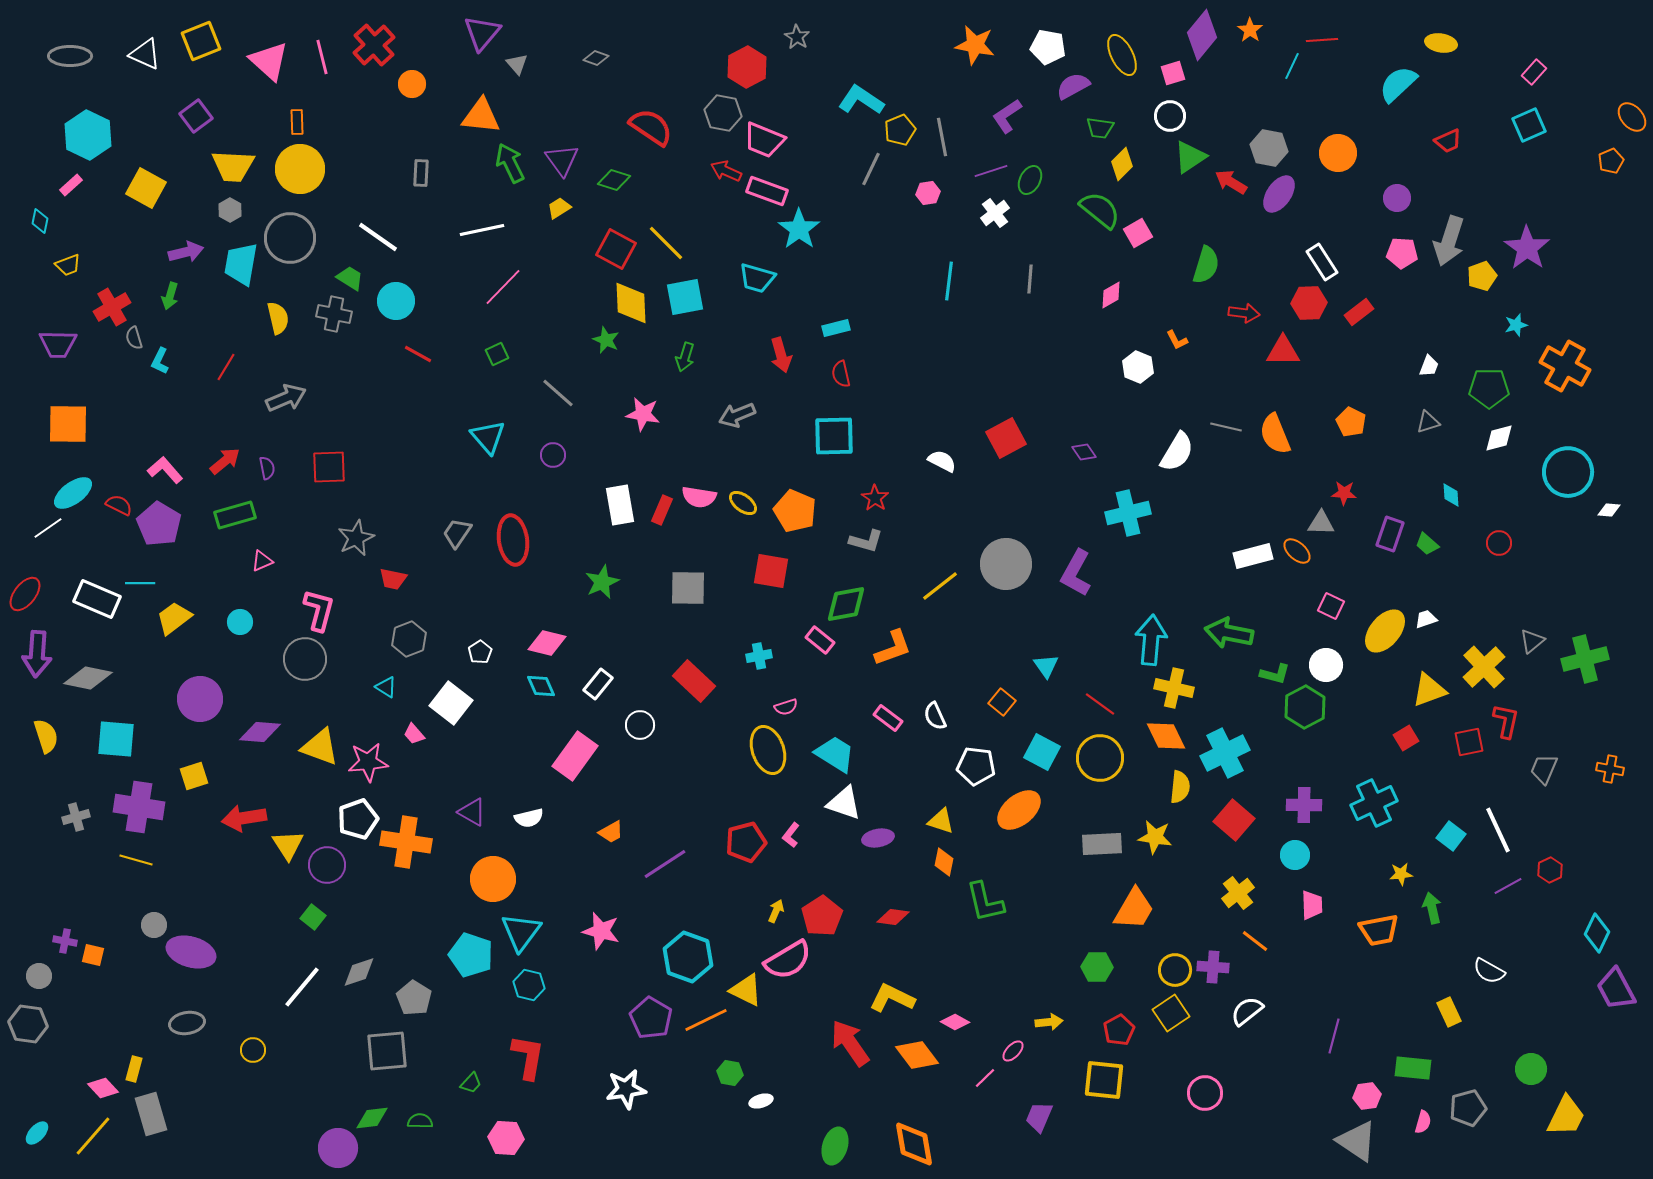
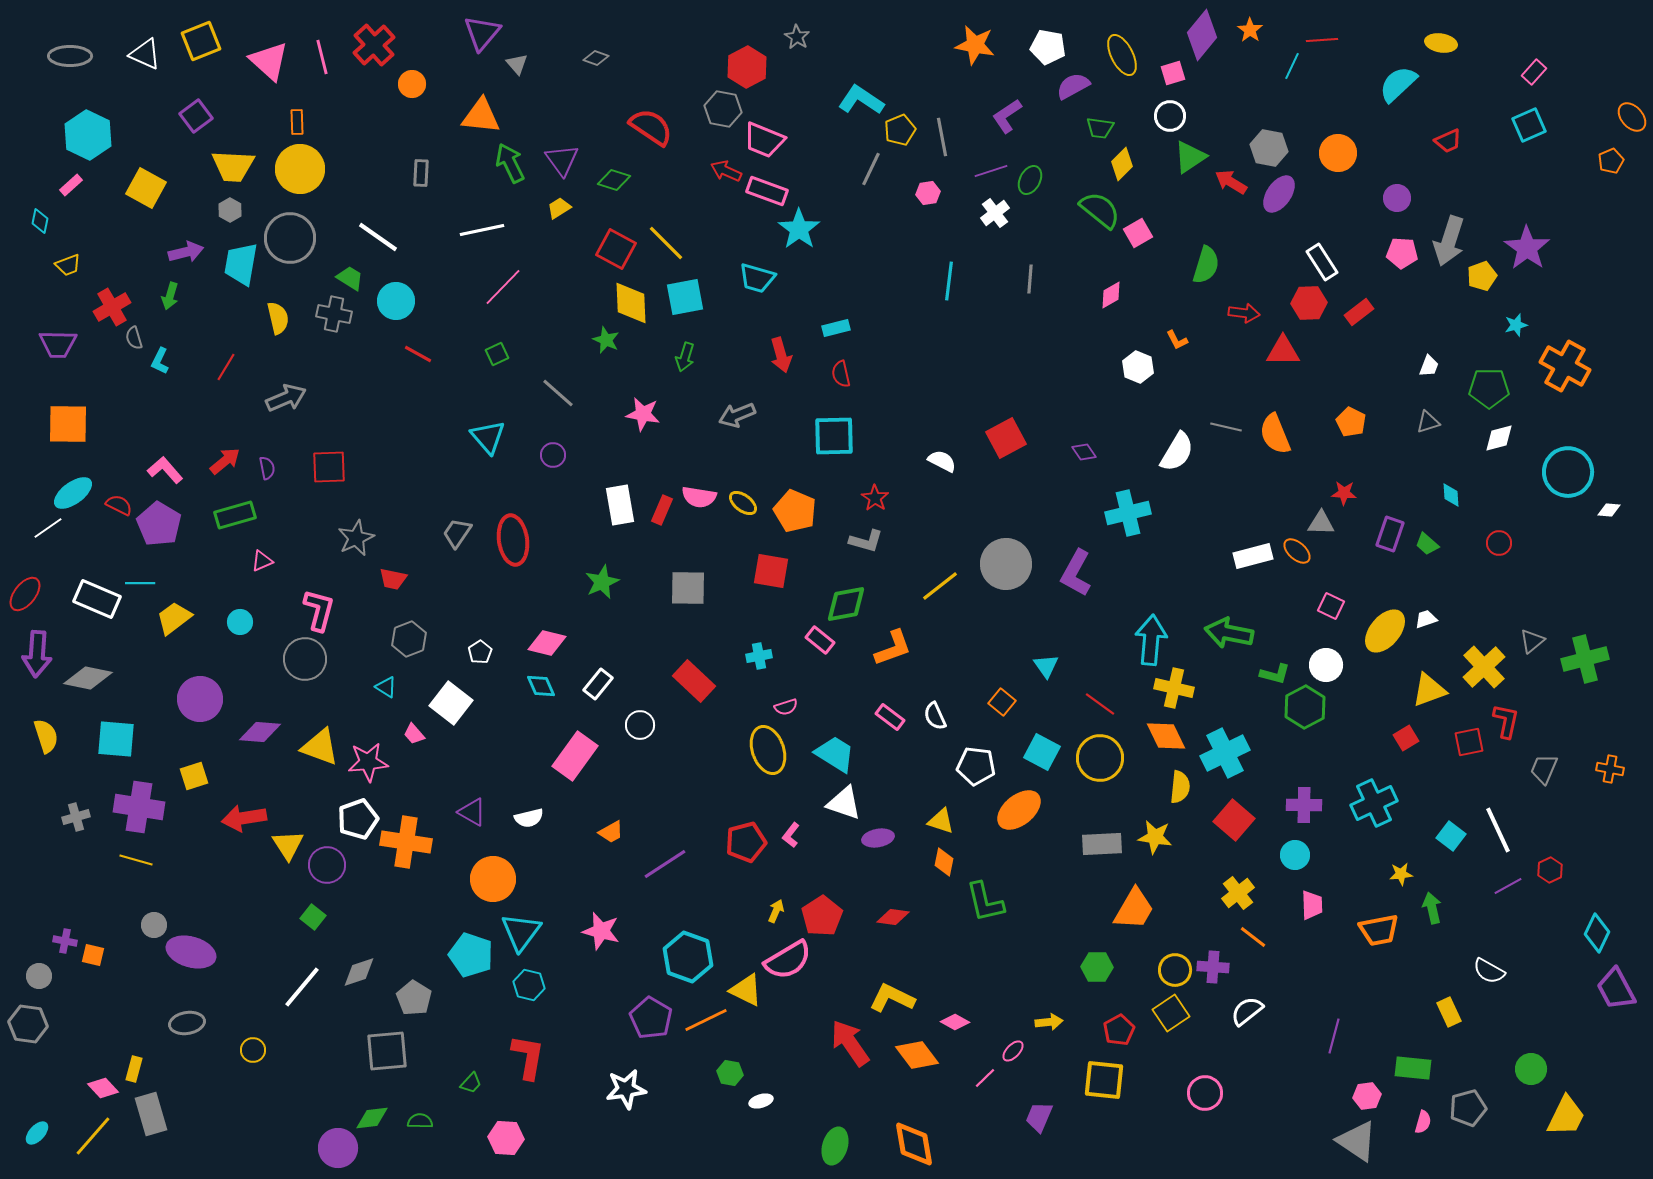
gray hexagon at (723, 113): moved 4 px up
pink rectangle at (888, 718): moved 2 px right, 1 px up
orange line at (1255, 941): moved 2 px left, 4 px up
